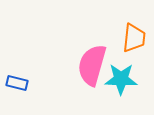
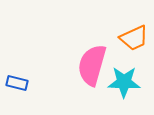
orange trapezoid: rotated 60 degrees clockwise
cyan star: moved 3 px right, 3 px down
